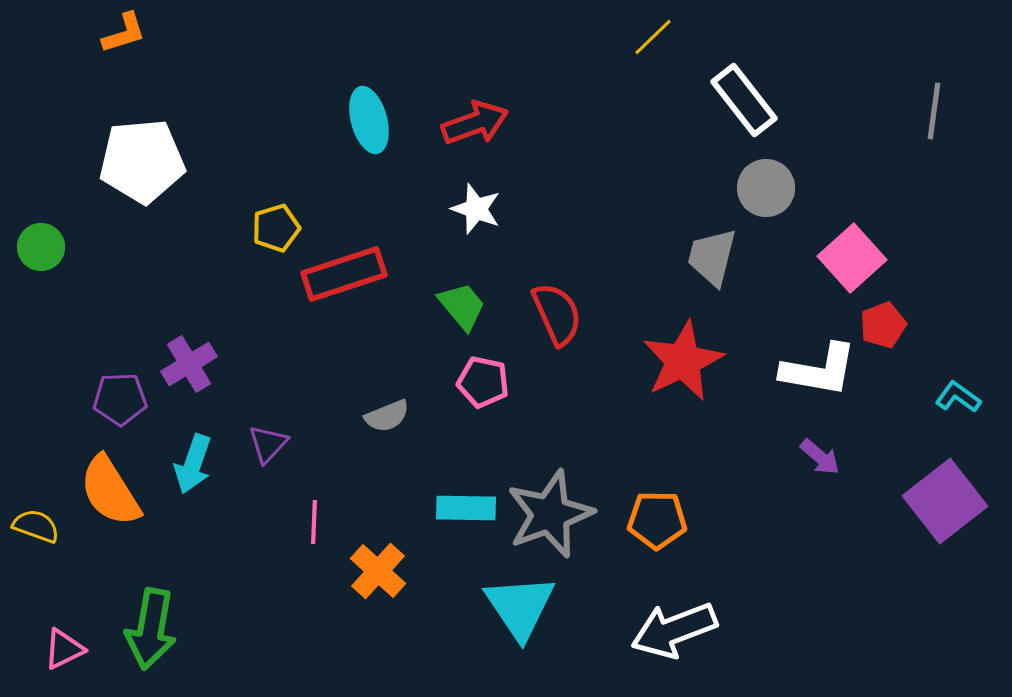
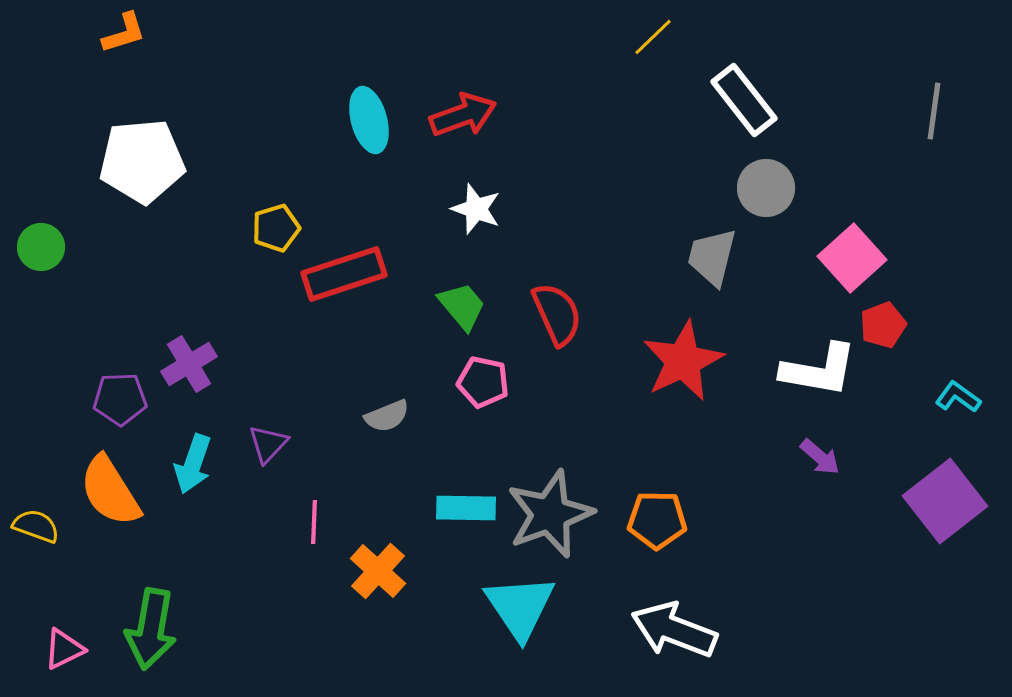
red arrow: moved 12 px left, 8 px up
white arrow: rotated 42 degrees clockwise
